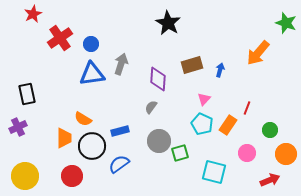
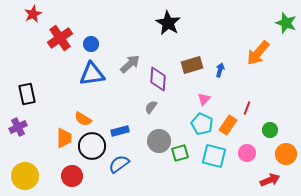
gray arrow: moved 9 px right; rotated 30 degrees clockwise
cyan square: moved 16 px up
